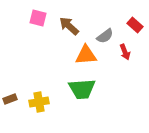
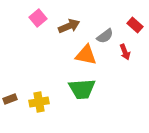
pink square: rotated 36 degrees clockwise
brown arrow: rotated 115 degrees clockwise
orange triangle: rotated 15 degrees clockwise
